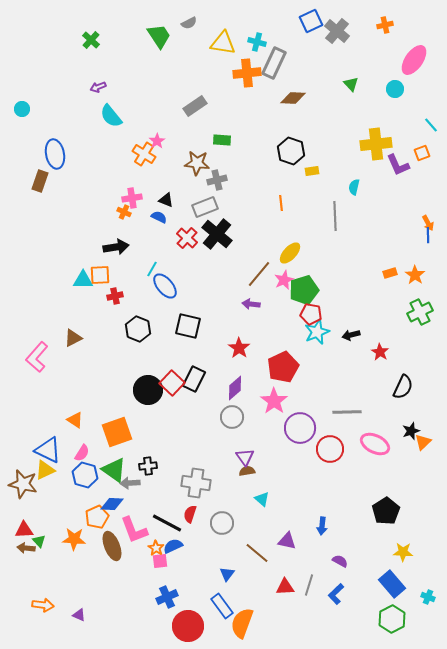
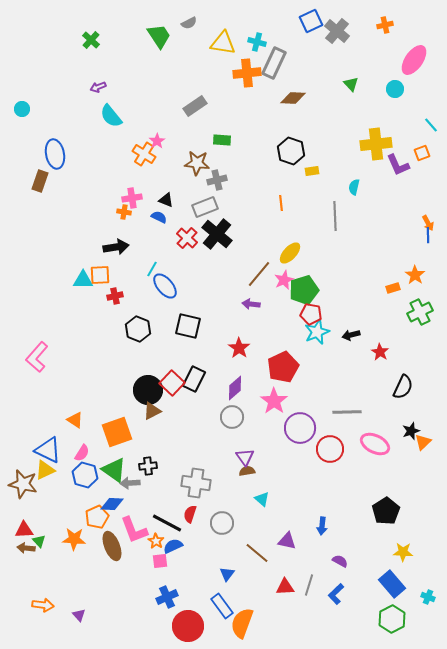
orange cross at (124, 212): rotated 16 degrees counterclockwise
orange rectangle at (390, 273): moved 3 px right, 15 px down
brown triangle at (73, 338): moved 79 px right, 73 px down
orange star at (156, 548): moved 7 px up
purple triangle at (79, 615): rotated 24 degrees clockwise
